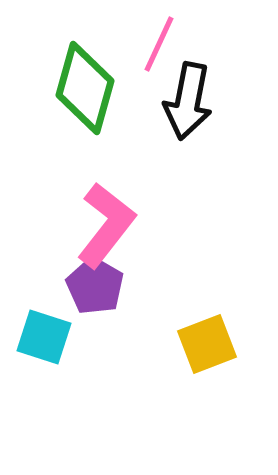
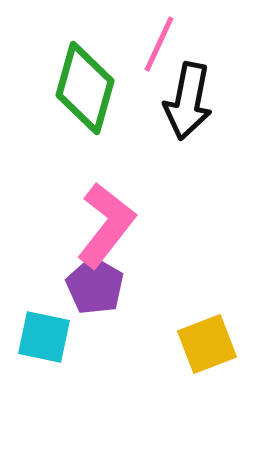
cyan square: rotated 6 degrees counterclockwise
